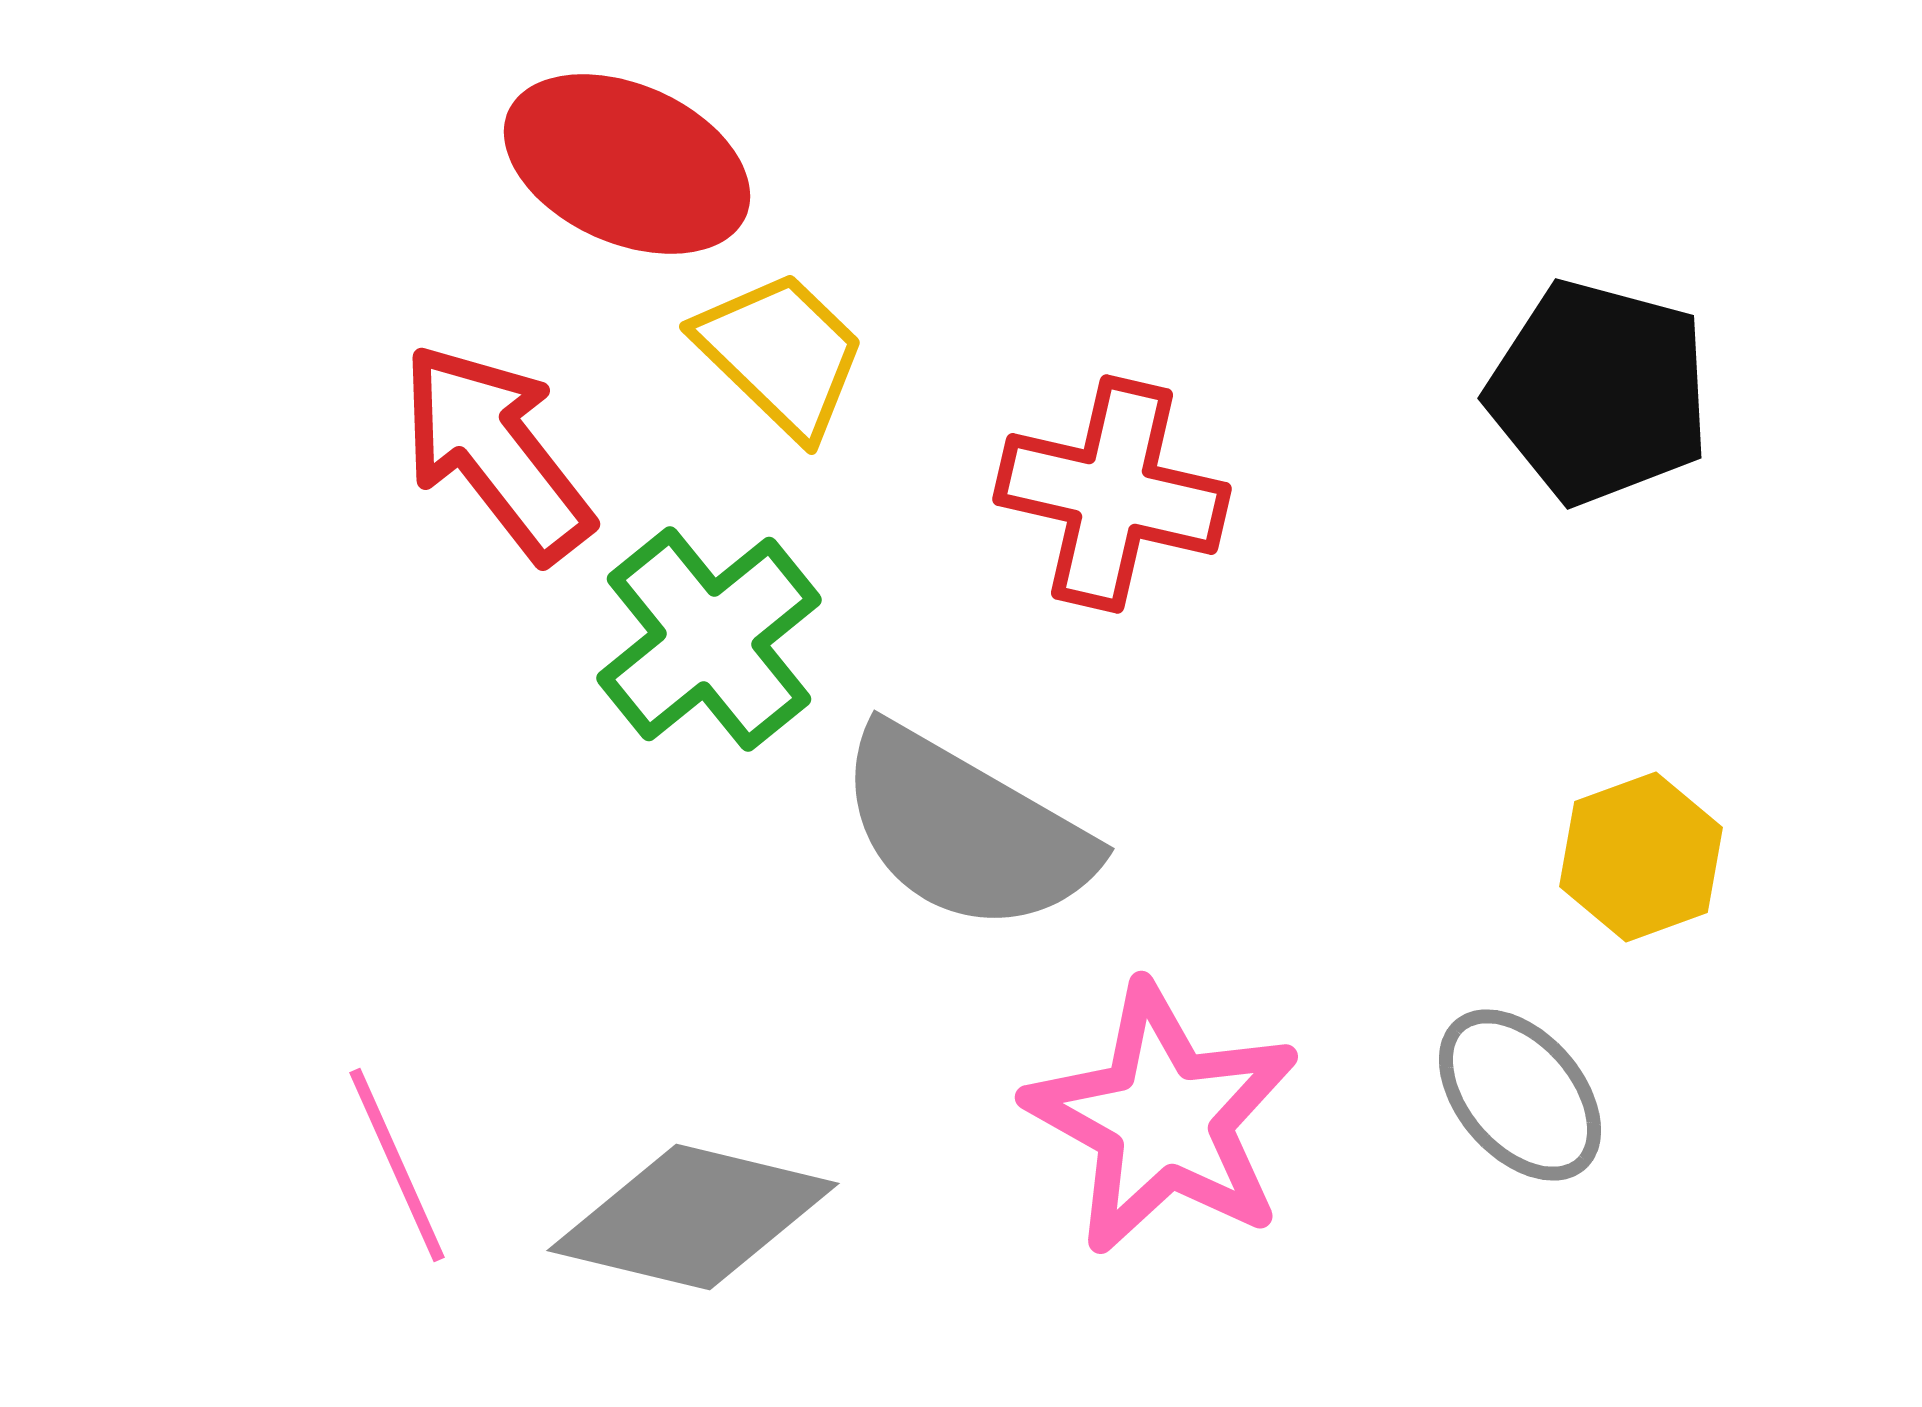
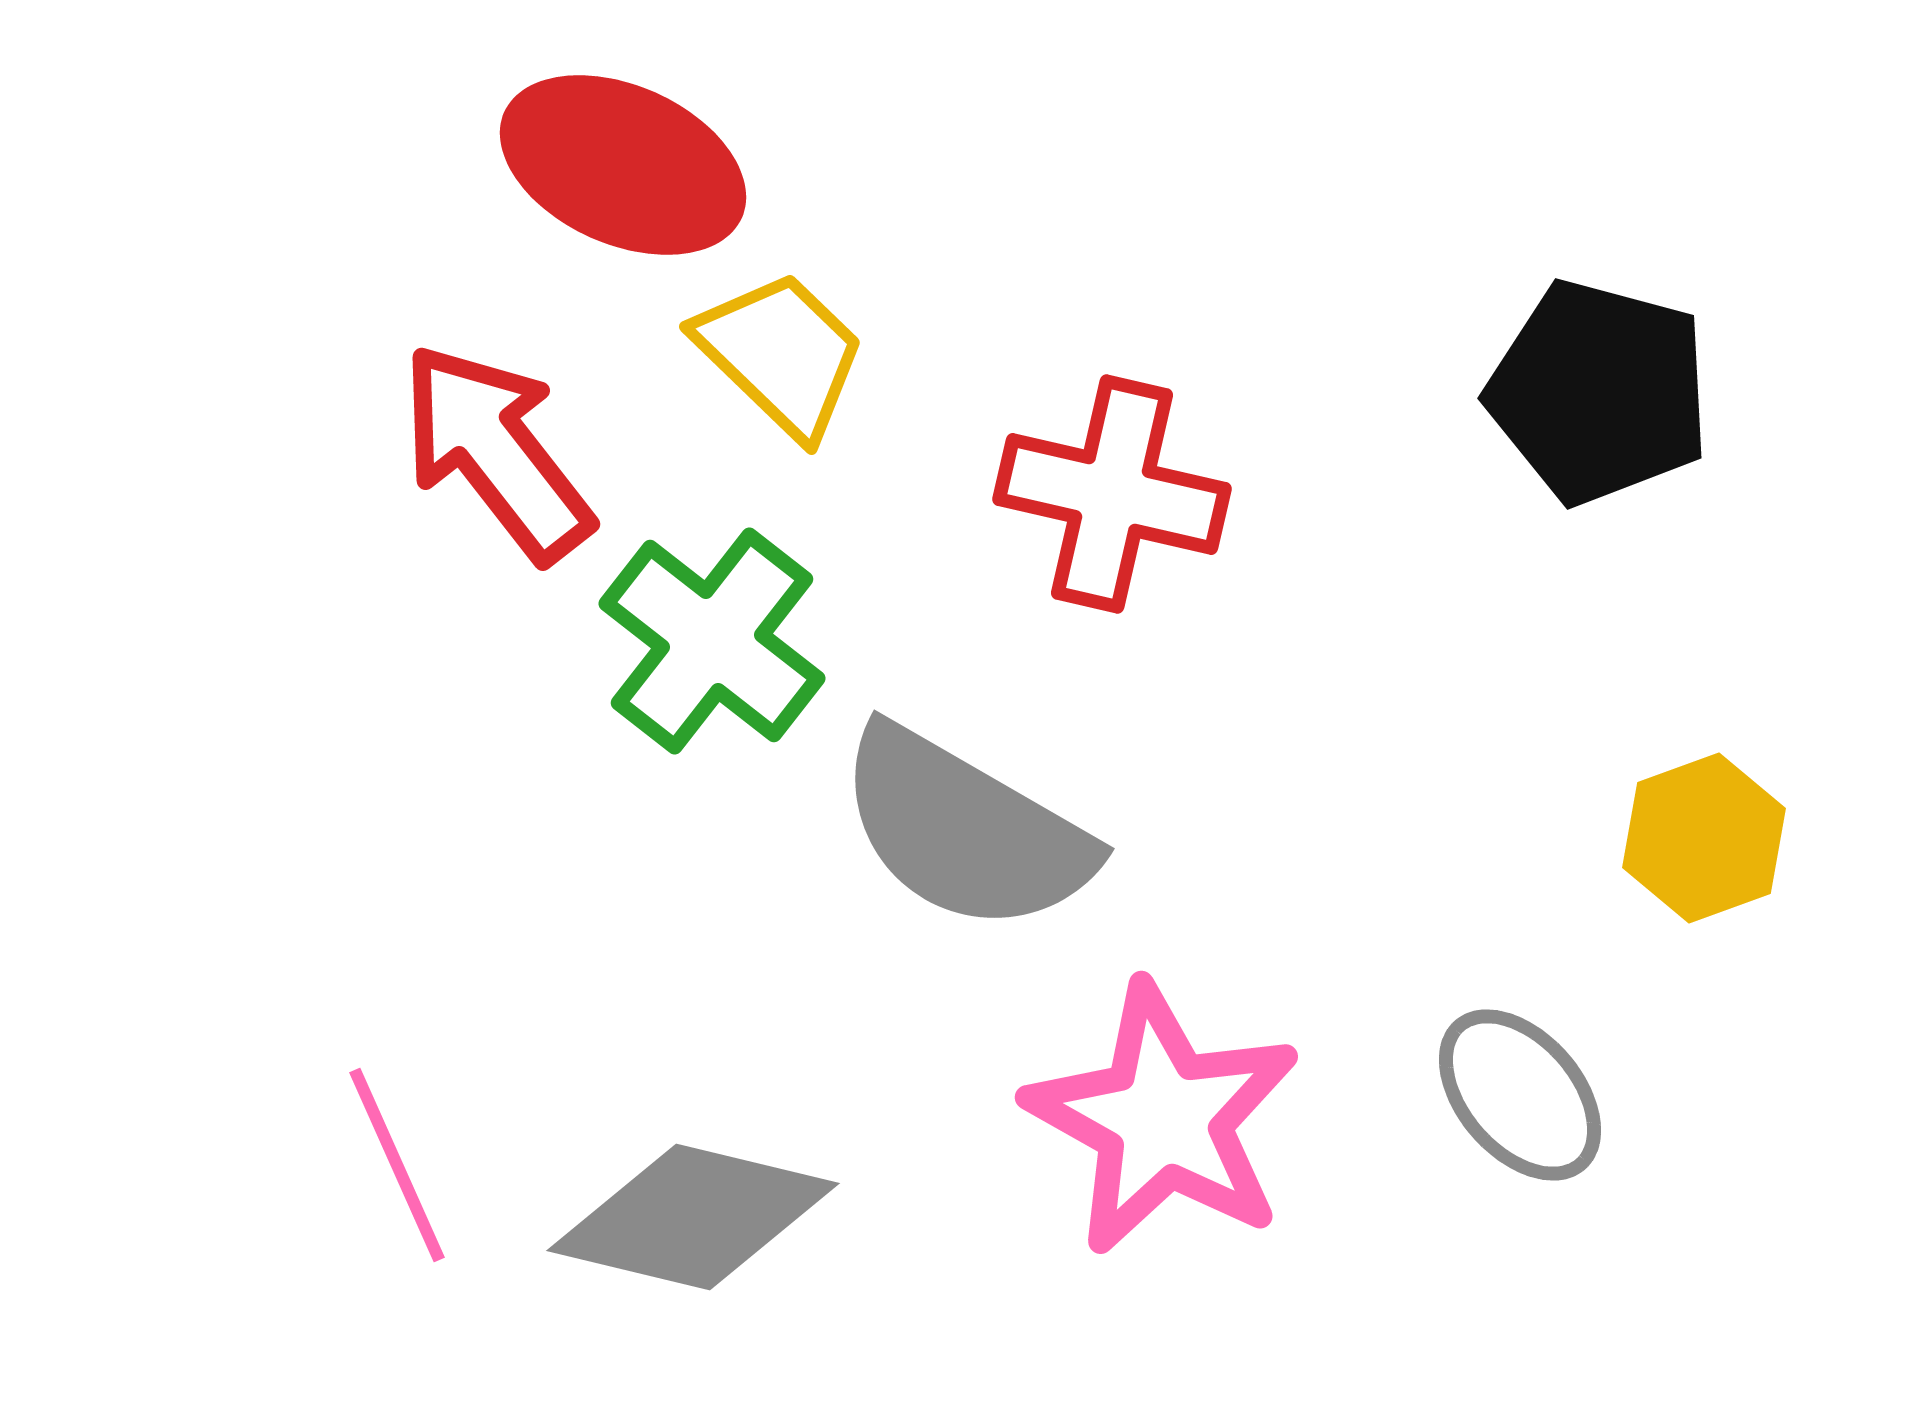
red ellipse: moved 4 px left, 1 px down
green cross: moved 3 px right, 2 px down; rotated 13 degrees counterclockwise
yellow hexagon: moved 63 px right, 19 px up
